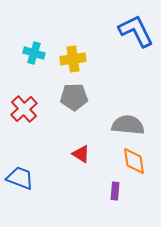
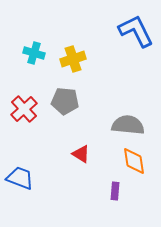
yellow cross: rotated 10 degrees counterclockwise
gray pentagon: moved 9 px left, 4 px down; rotated 8 degrees clockwise
